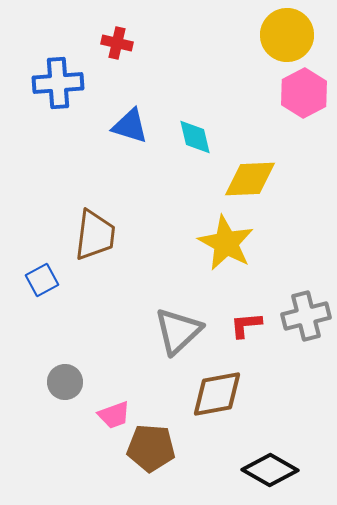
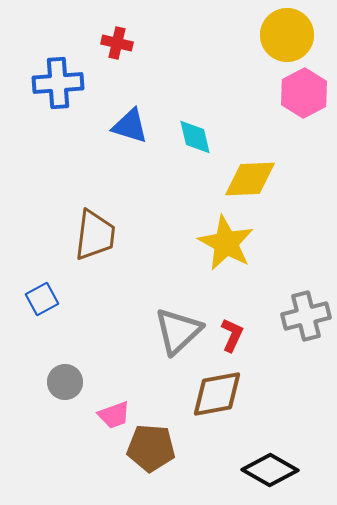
blue square: moved 19 px down
red L-shape: moved 14 px left, 10 px down; rotated 120 degrees clockwise
